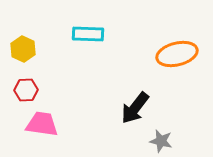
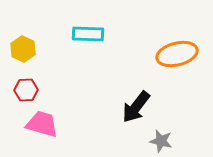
black arrow: moved 1 px right, 1 px up
pink trapezoid: rotated 8 degrees clockwise
